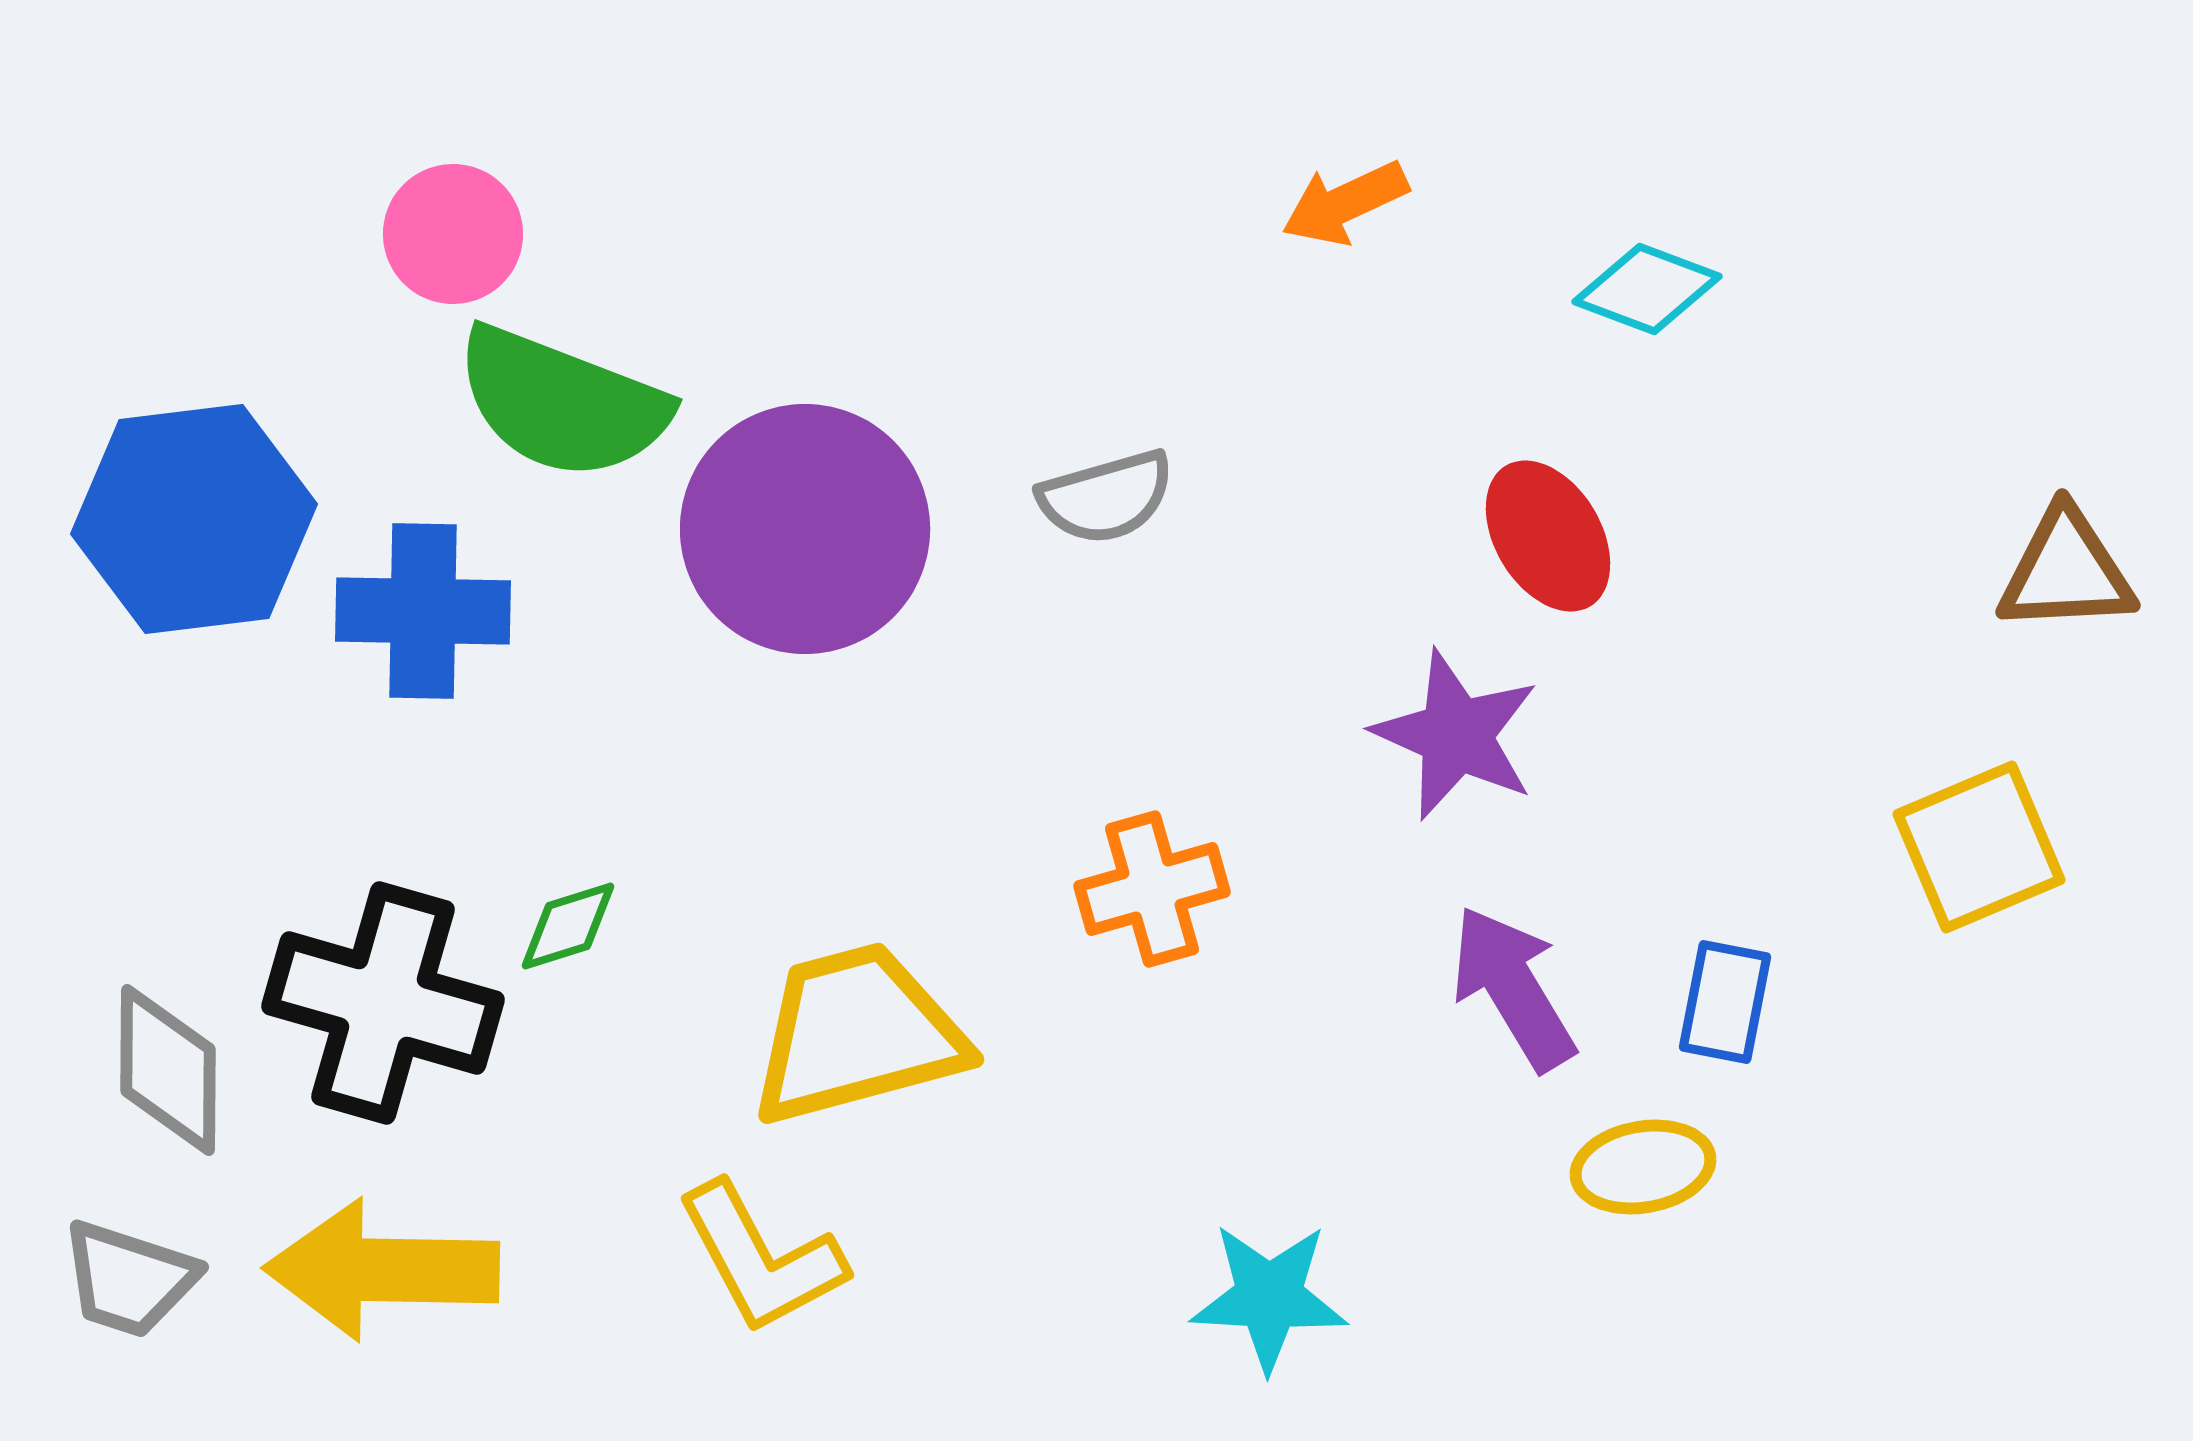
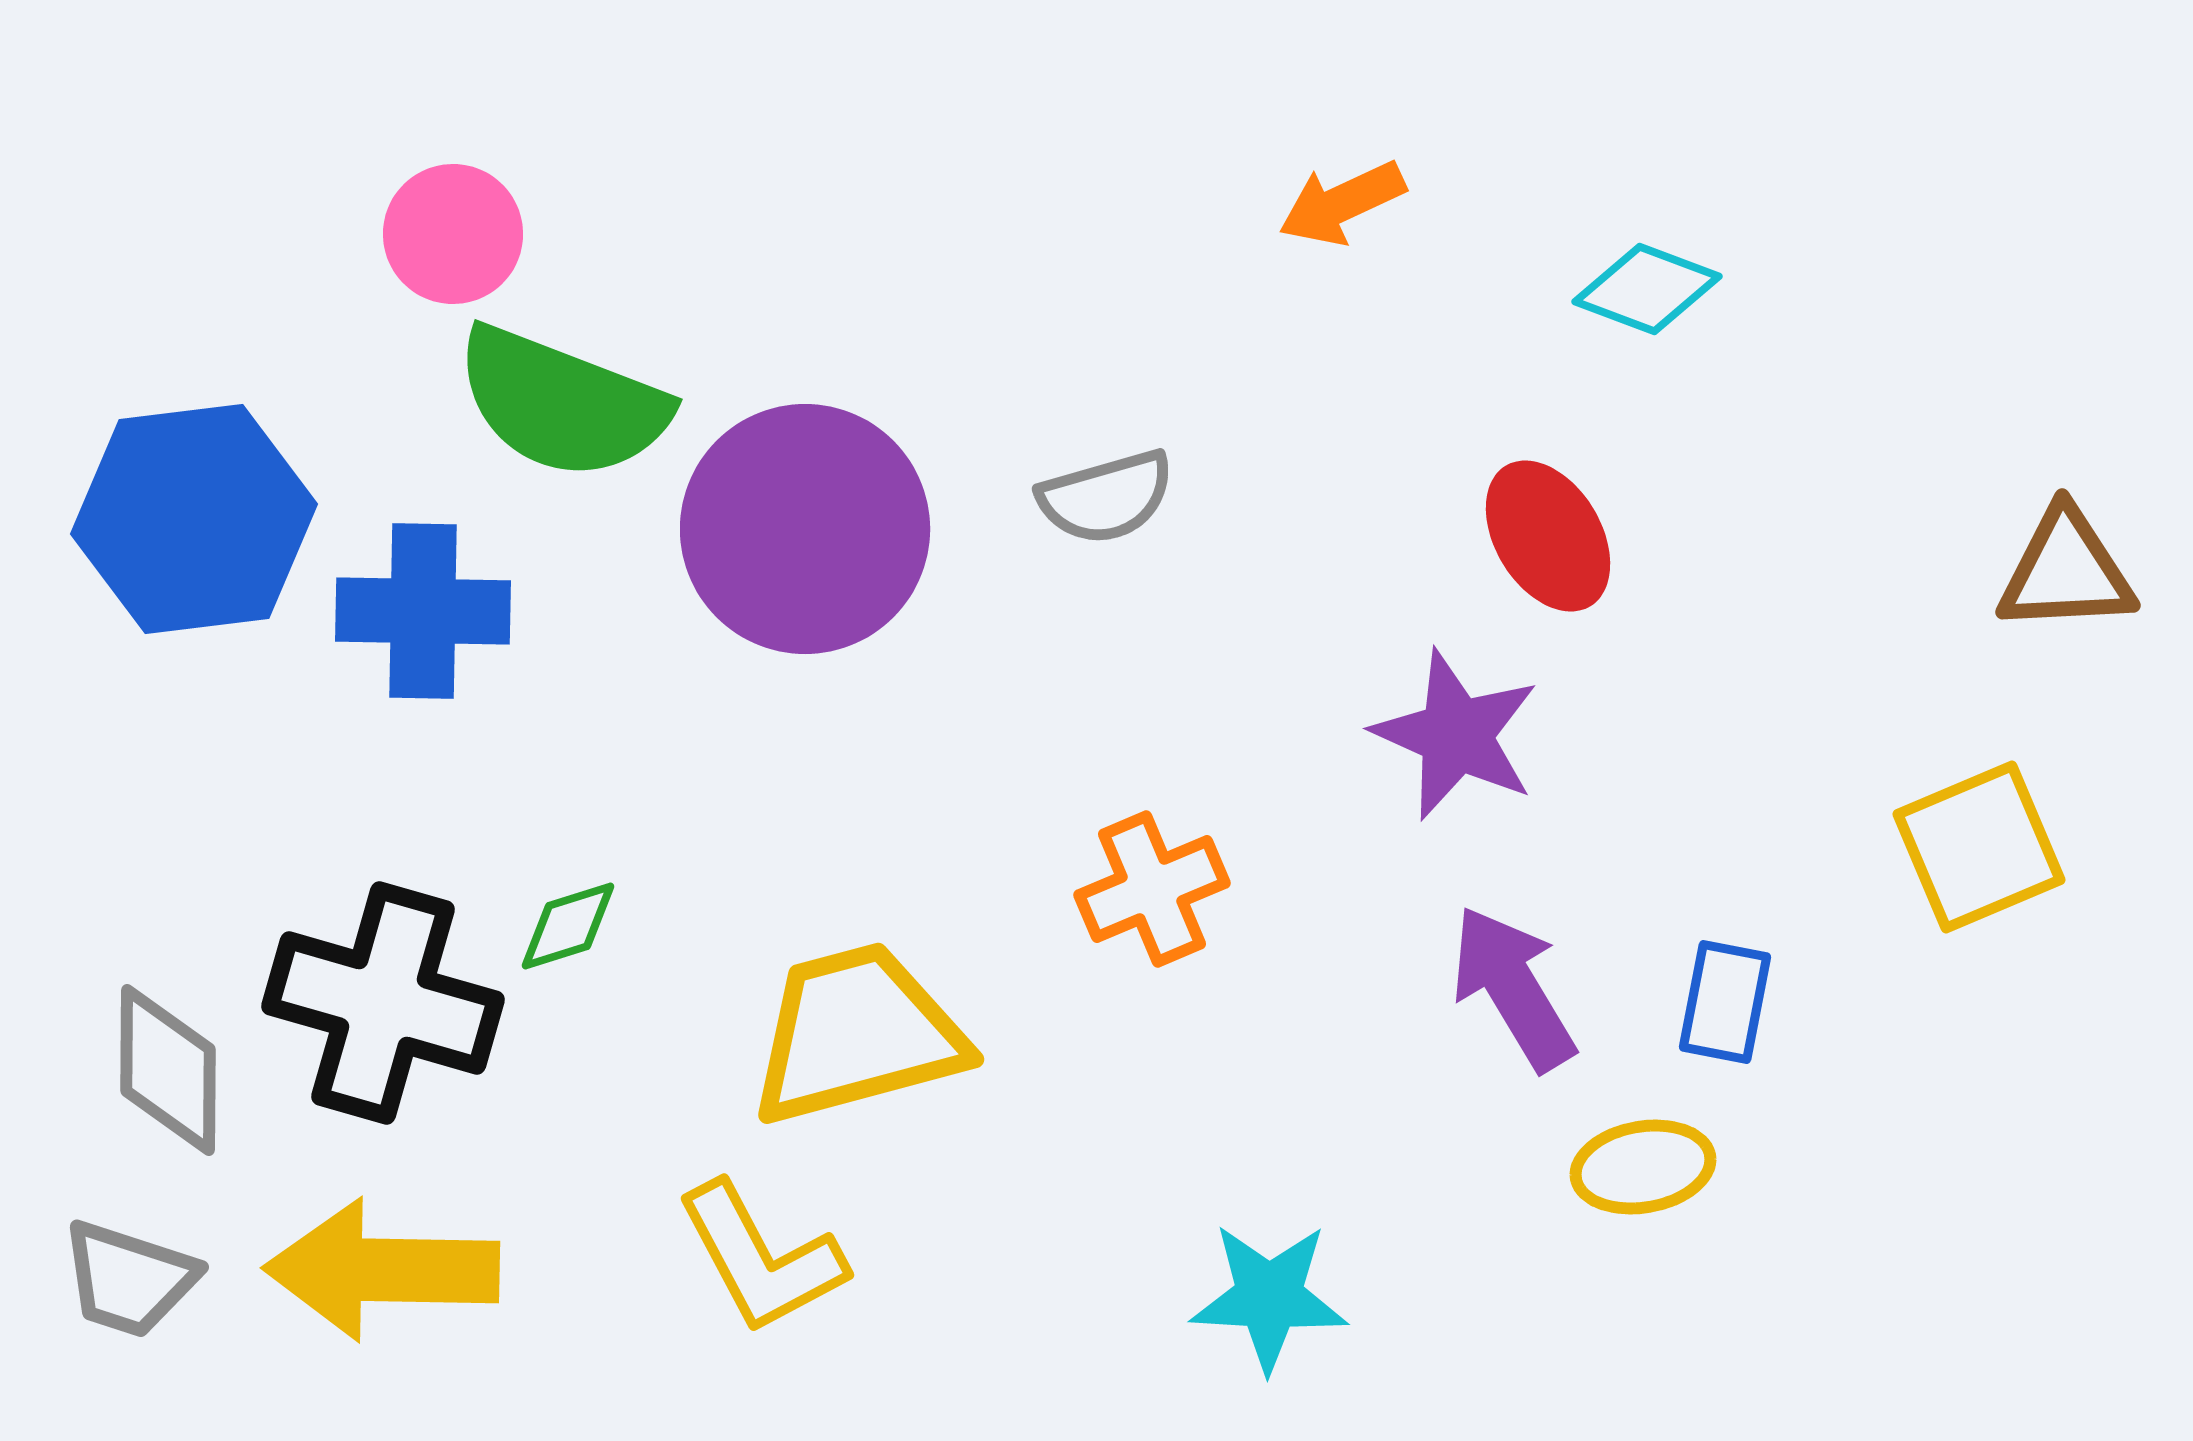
orange arrow: moved 3 px left
orange cross: rotated 7 degrees counterclockwise
